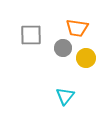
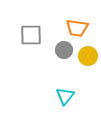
gray circle: moved 1 px right, 2 px down
yellow circle: moved 2 px right, 2 px up
